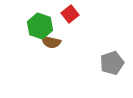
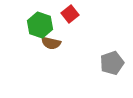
green hexagon: moved 1 px up
brown semicircle: moved 1 px down
